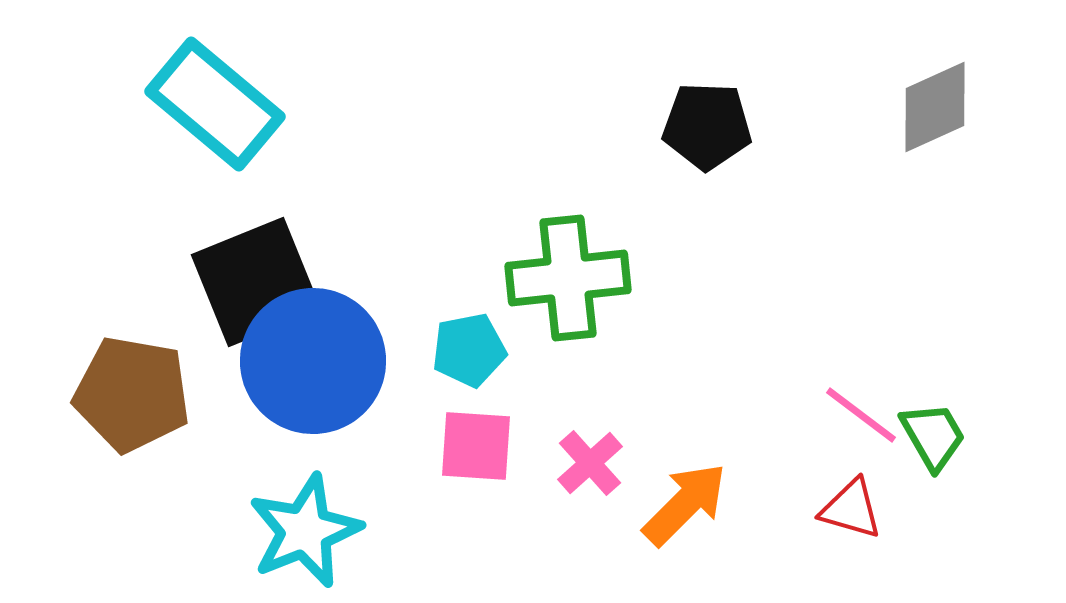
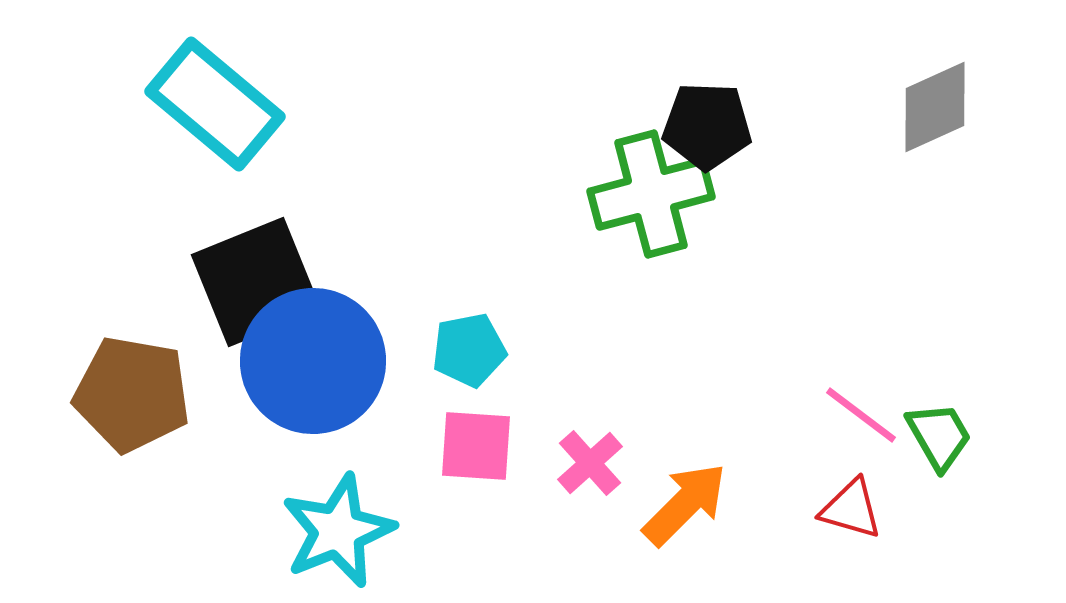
green cross: moved 83 px right, 84 px up; rotated 9 degrees counterclockwise
green trapezoid: moved 6 px right
cyan star: moved 33 px right
